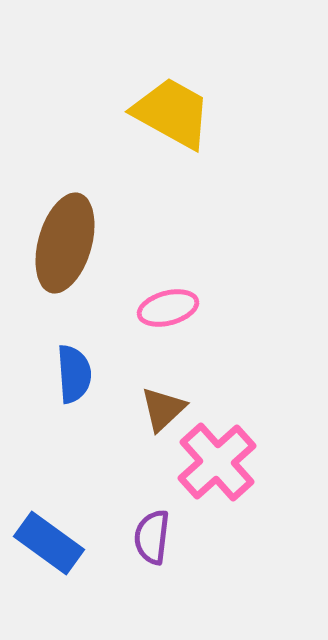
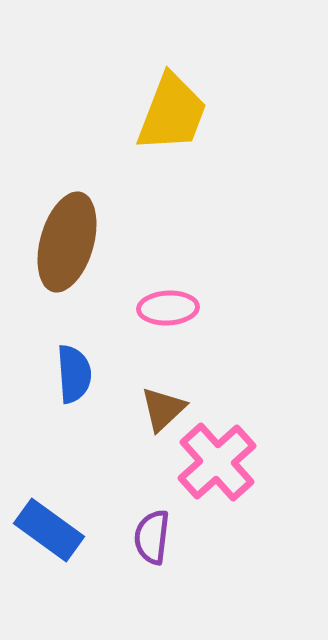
yellow trapezoid: rotated 82 degrees clockwise
brown ellipse: moved 2 px right, 1 px up
pink ellipse: rotated 12 degrees clockwise
blue rectangle: moved 13 px up
